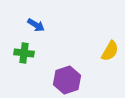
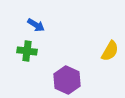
green cross: moved 3 px right, 2 px up
purple hexagon: rotated 16 degrees counterclockwise
